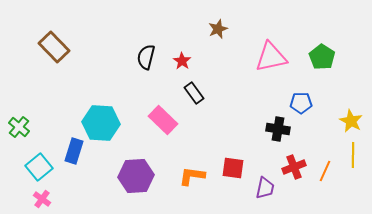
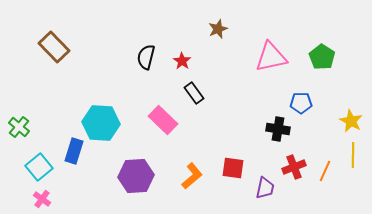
orange L-shape: rotated 132 degrees clockwise
